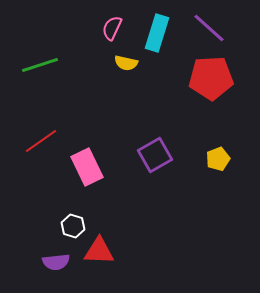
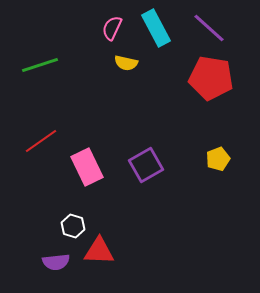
cyan rectangle: moved 1 px left, 5 px up; rotated 45 degrees counterclockwise
red pentagon: rotated 12 degrees clockwise
purple square: moved 9 px left, 10 px down
